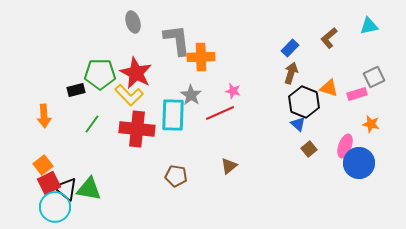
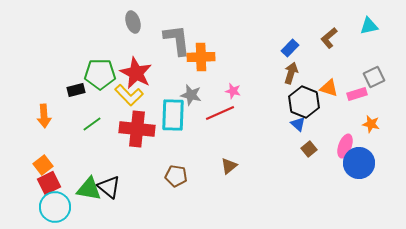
gray star: rotated 20 degrees counterclockwise
green line: rotated 18 degrees clockwise
black triangle: moved 43 px right, 2 px up
